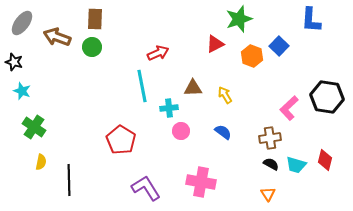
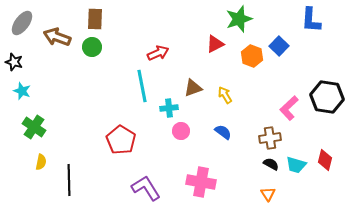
brown triangle: rotated 18 degrees counterclockwise
